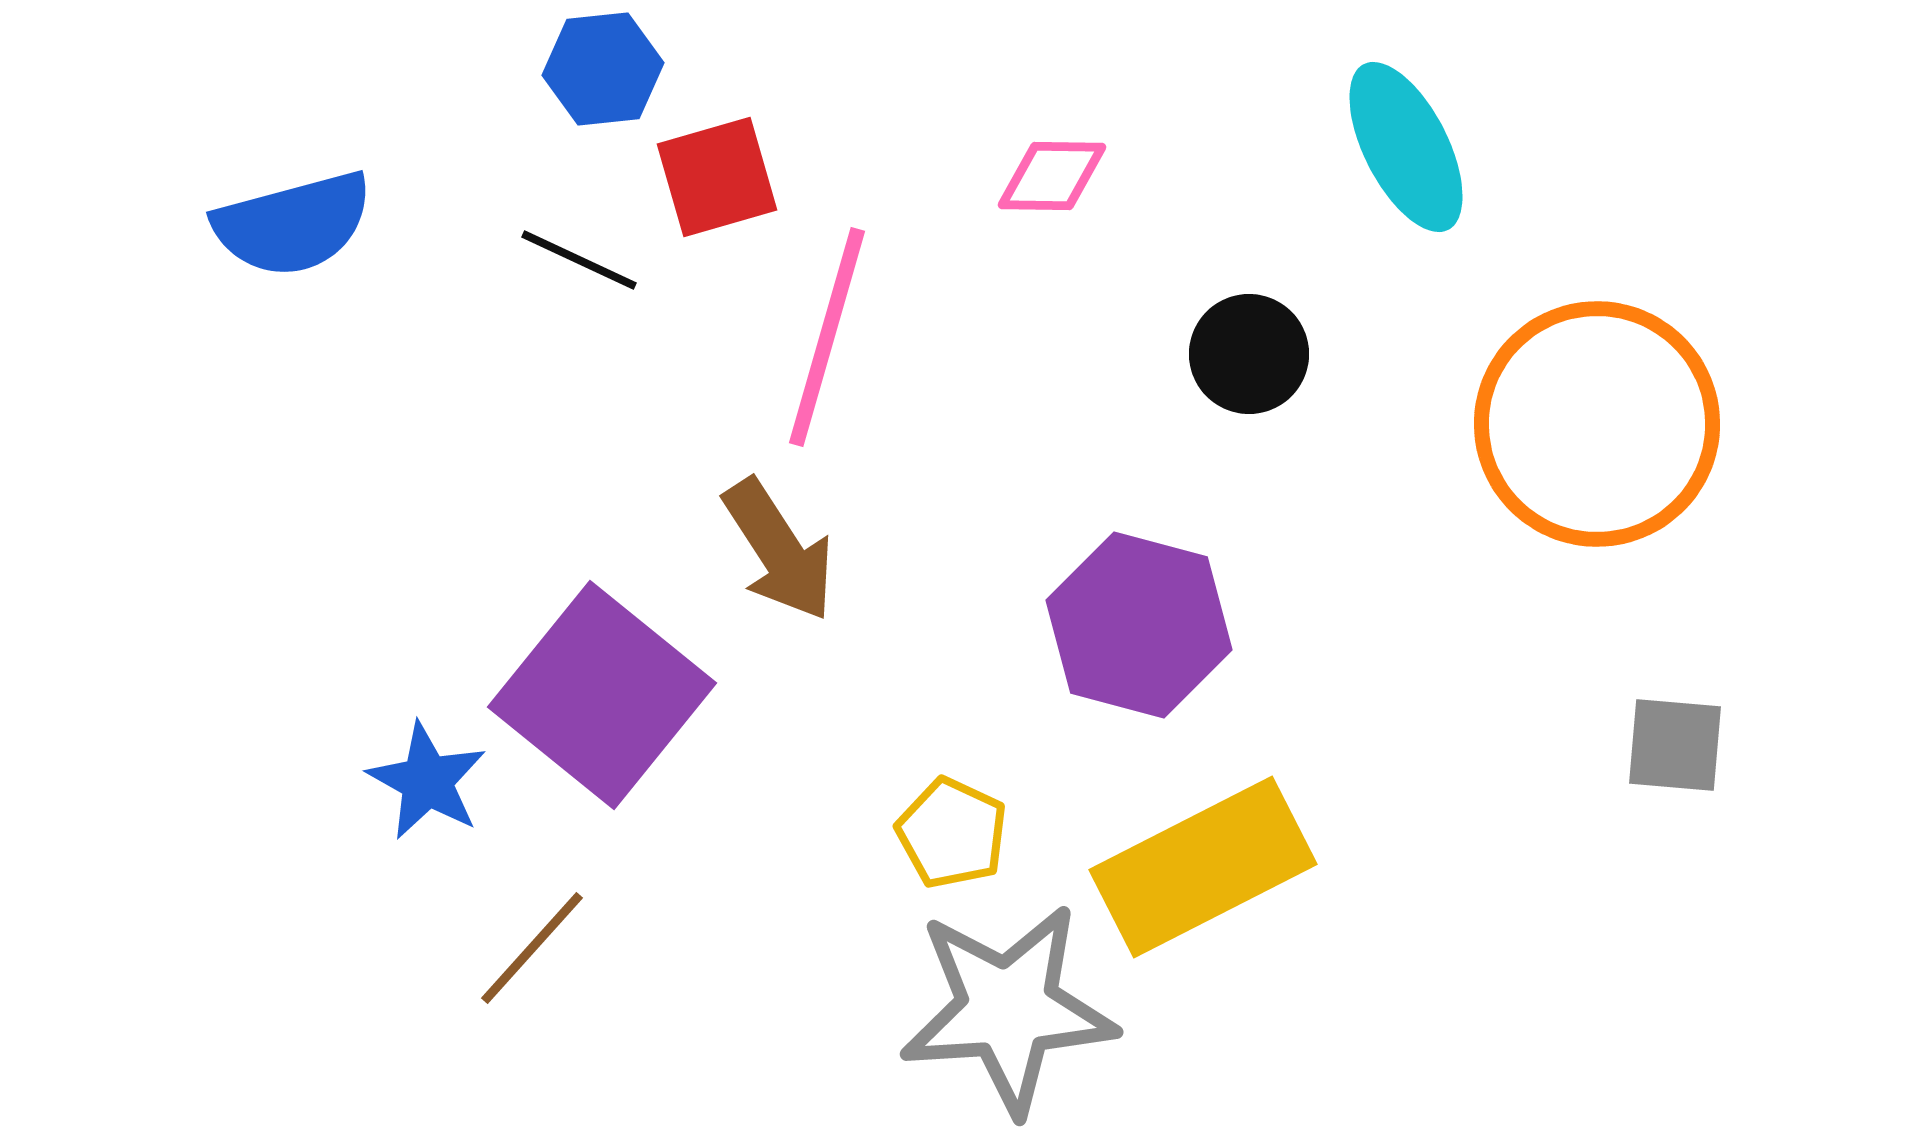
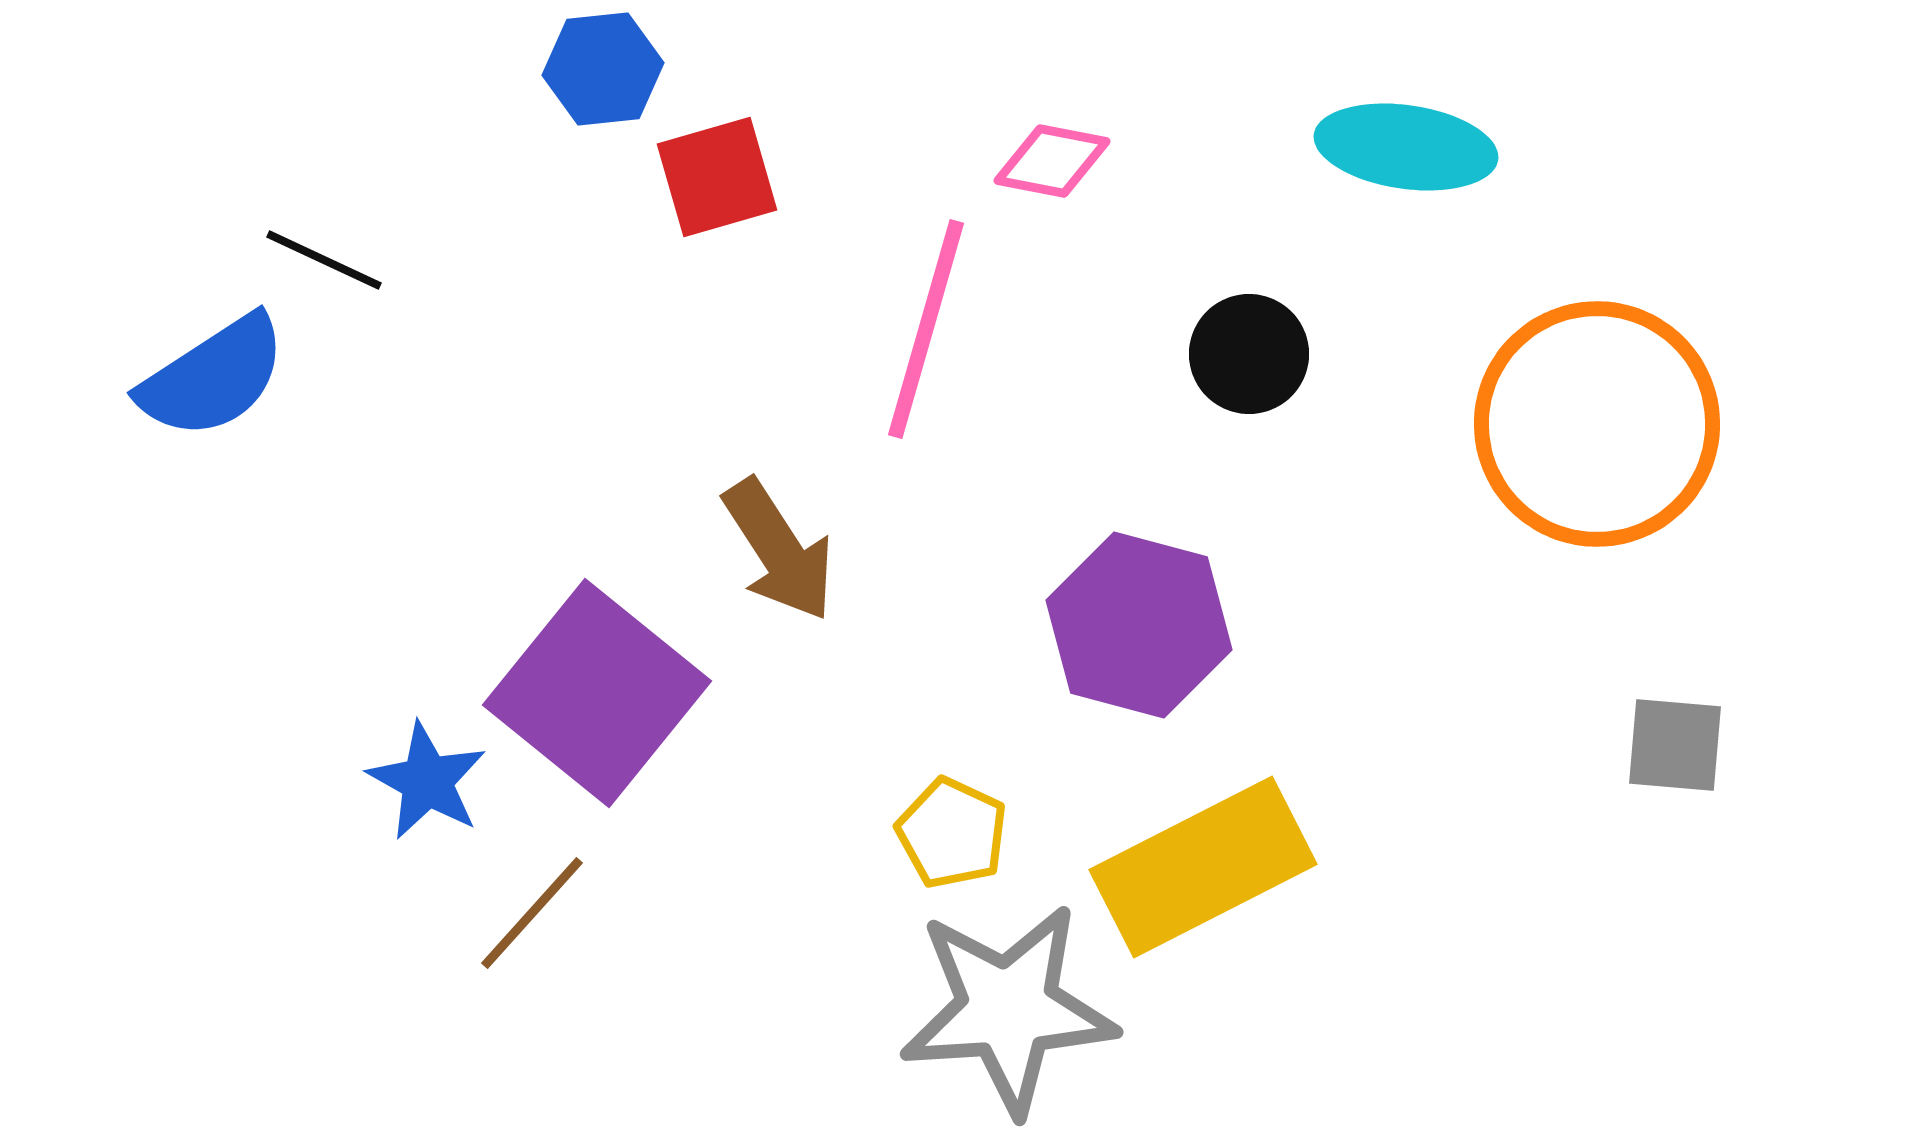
cyan ellipse: rotated 55 degrees counterclockwise
pink diamond: moved 15 px up; rotated 10 degrees clockwise
blue semicircle: moved 80 px left, 153 px down; rotated 18 degrees counterclockwise
black line: moved 255 px left
pink line: moved 99 px right, 8 px up
purple square: moved 5 px left, 2 px up
brown line: moved 35 px up
